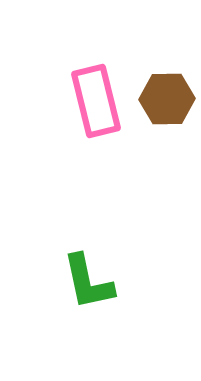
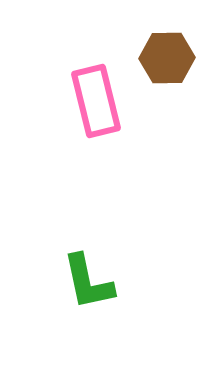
brown hexagon: moved 41 px up
